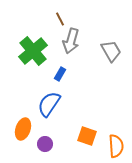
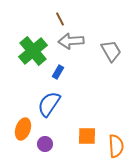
gray arrow: rotated 70 degrees clockwise
blue rectangle: moved 2 px left, 2 px up
orange square: rotated 18 degrees counterclockwise
